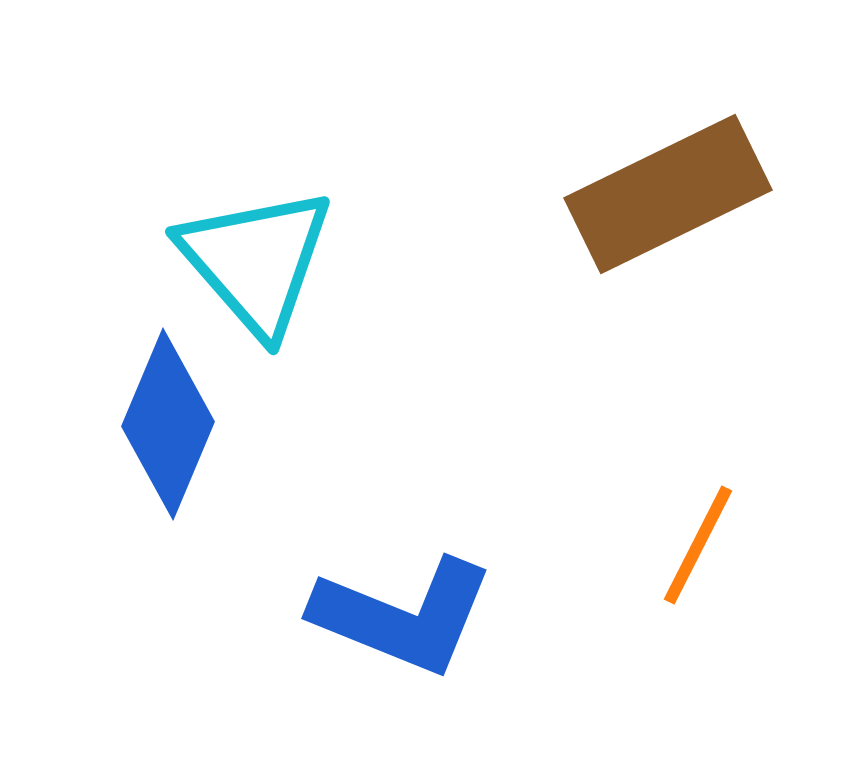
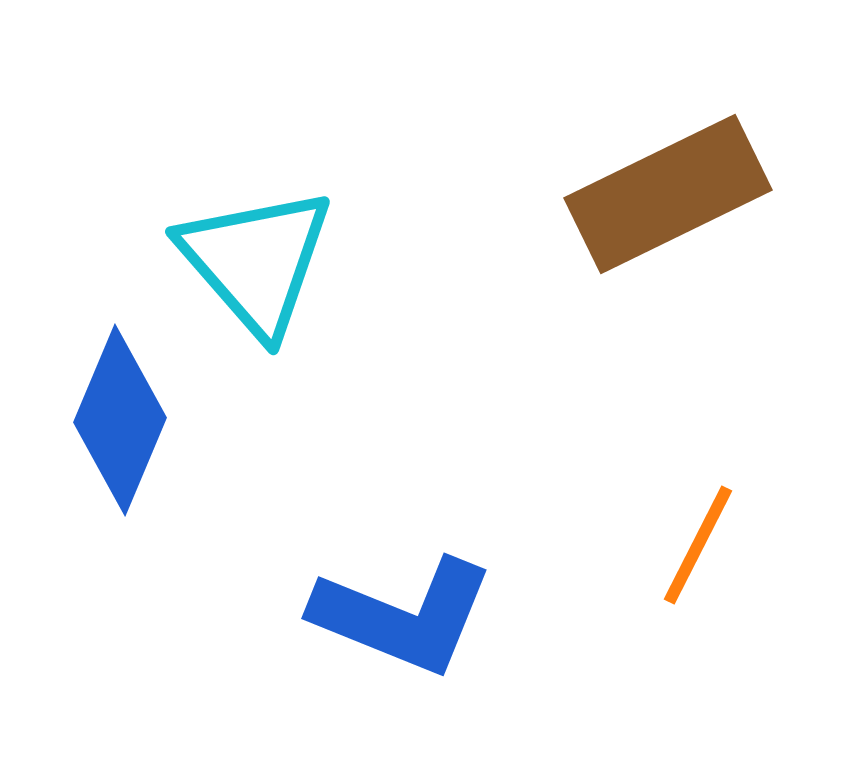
blue diamond: moved 48 px left, 4 px up
